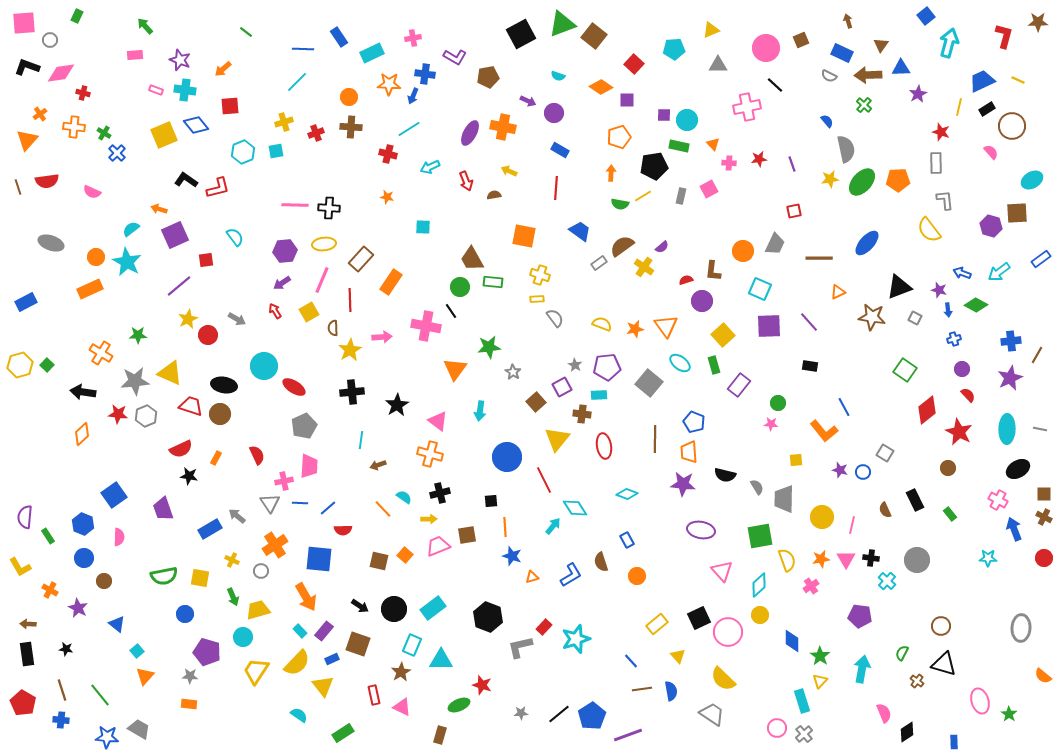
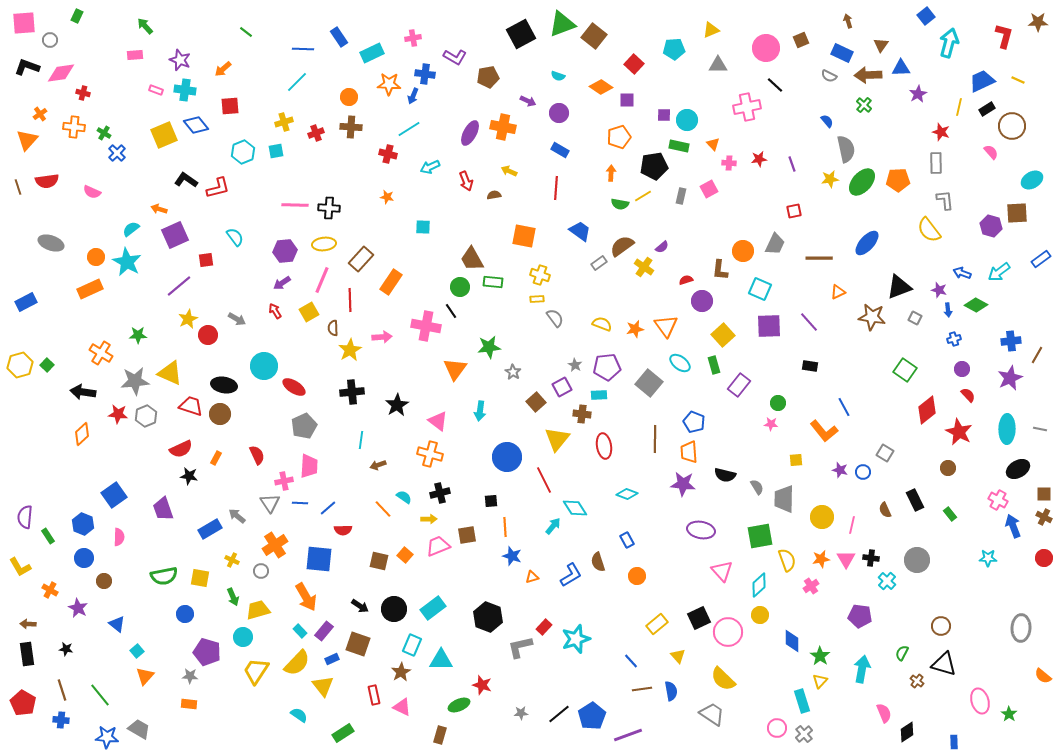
purple circle at (554, 113): moved 5 px right
brown L-shape at (713, 271): moved 7 px right, 1 px up
blue arrow at (1014, 529): moved 1 px left, 3 px up
brown semicircle at (601, 562): moved 3 px left
